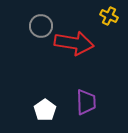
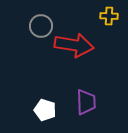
yellow cross: rotated 24 degrees counterclockwise
red arrow: moved 2 px down
white pentagon: rotated 20 degrees counterclockwise
